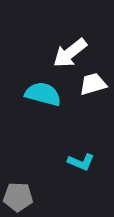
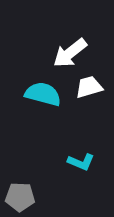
white trapezoid: moved 4 px left, 3 px down
gray pentagon: moved 2 px right
